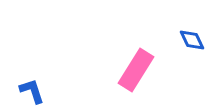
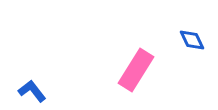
blue L-shape: rotated 20 degrees counterclockwise
